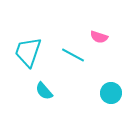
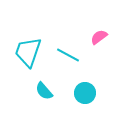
pink semicircle: rotated 126 degrees clockwise
cyan line: moved 5 px left
cyan circle: moved 26 px left
